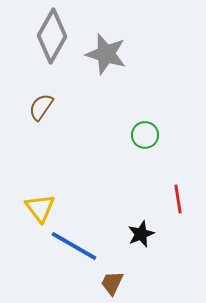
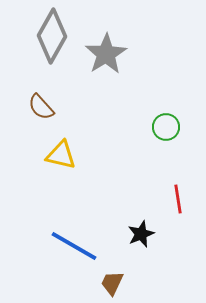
gray star: rotated 24 degrees clockwise
brown semicircle: rotated 76 degrees counterclockwise
green circle: moved 21 px right, 8 px up
yellow triangle: moved 21 px right, 53 px up; rotated 40 degrees counterclockwise
